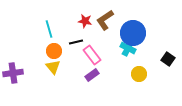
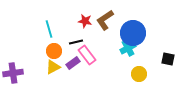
cyan cross: rotated 35 degrees clockwise
pink rectangle: moved 5 px left
black square: rotated 24 degrees counterclockwise
yellow triangle: rotated 42 degrees clockwise
purple rectangle: moved 19 px left, 12 px up
